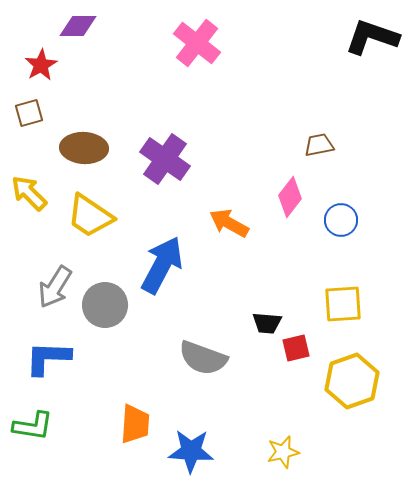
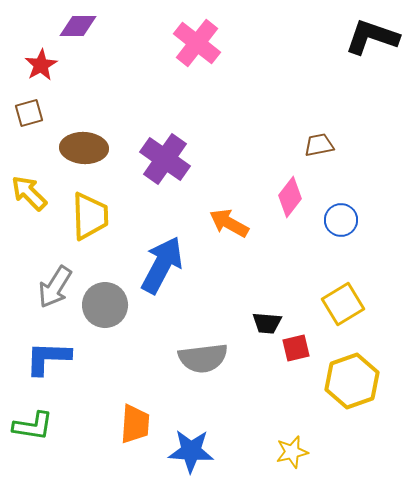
yellow trapezoid: rotated 126 degrees counterclockwise
yellow square: rotated 27 degrees counterclockwise
gray semicircle: rotated 27 degrees counterclockwise
yellow star: moved 9 px right
